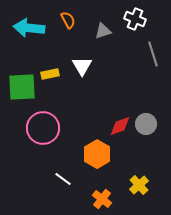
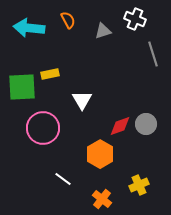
white triangle: moved 34 px down
orange hexagon: moved 3 px right
yellow cross: rotated 18 degrees clockwise
